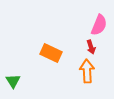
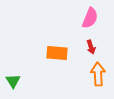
pink semicircle: moved 9 px left, 7 px up
orange rectangle: moved 6 px right; rotated 20 degrees counterclockwise
orange arrow: moved 11 px right, 3 px down
